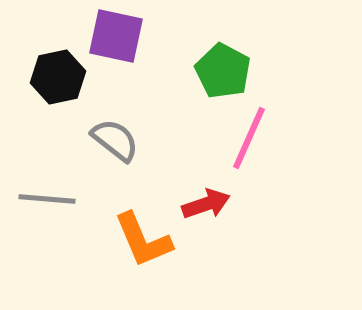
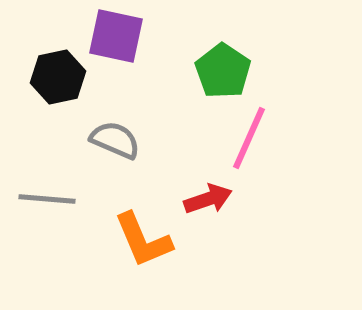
green pentagon: rotated 6 degrees clockwise
gray semicircle: rotated 15 degrees counterclockwise
red arrow: moved 2 px right, 5 px up
